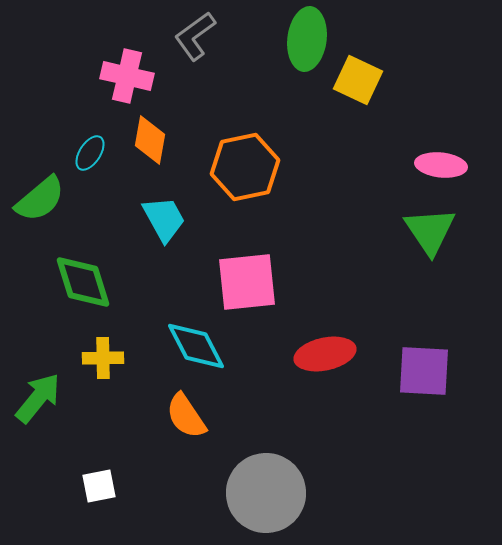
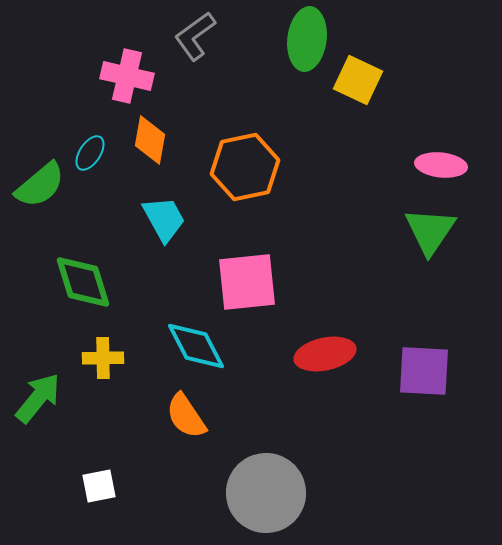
green semicircle: moved 14 px up
green triangle: rotated 8 degrees clockwise
